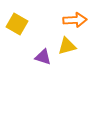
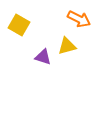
orange arrow: moved 4 px right, 1 px up; rotated 30 degrees clockwise
yellow square: moved 2 px right, 1 px down
